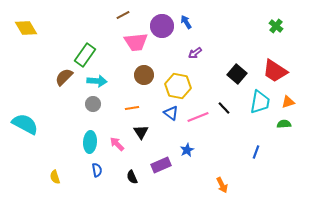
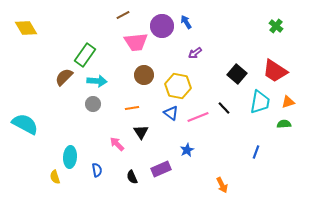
cyan ellipse: moved 20 px left, 15 px down
purple rectangle: moved 4 px down
